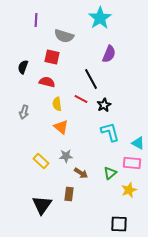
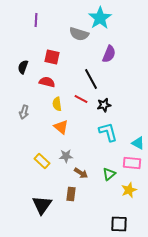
gray semicircle: moved 15 px right, 2 px up
black star: rotated 16 degrees clockwise
cyan L-shape: moved 2 px left
yellow rectangle: moved 1 px right
green triangle: moved 1 px left, 1 px down
brown rectangle: moved 2 px right
